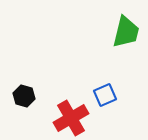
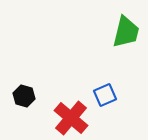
red cross: rotated 20 degrees counterclockwise
